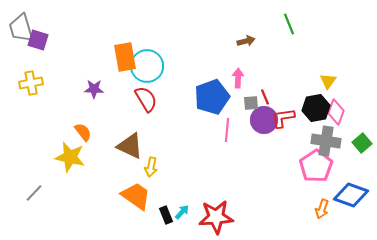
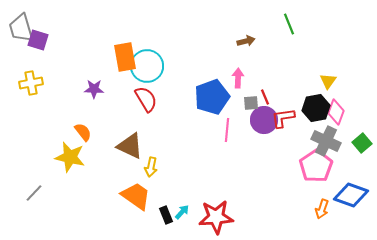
gray cross: rotated 16 degrees clockwise
